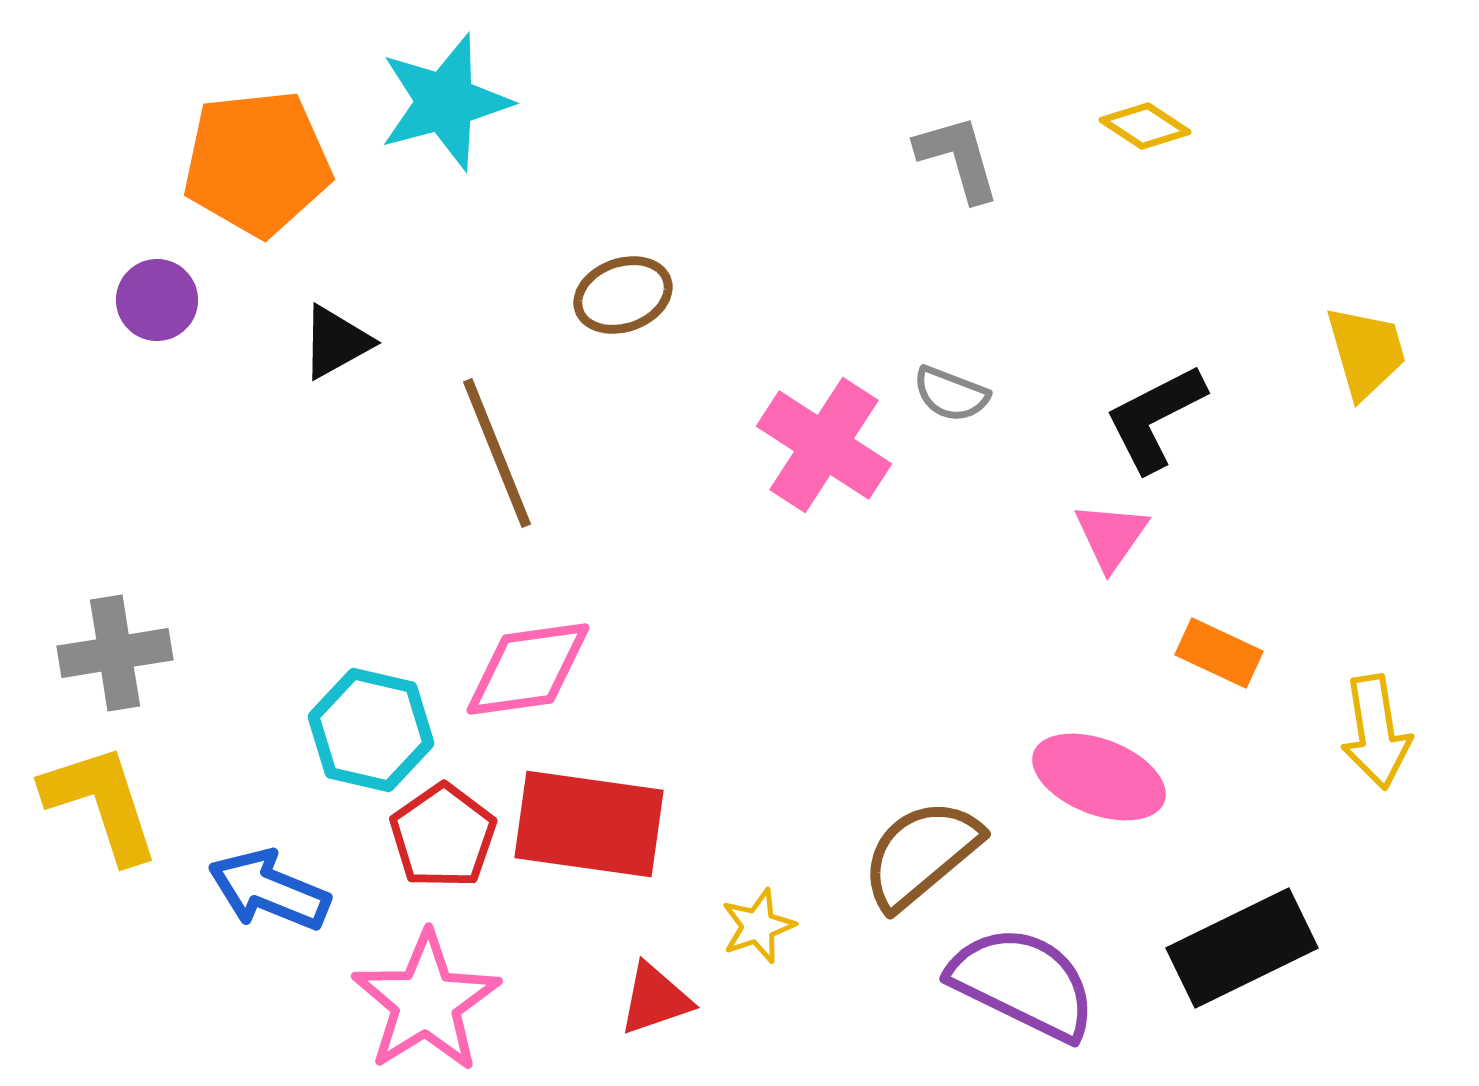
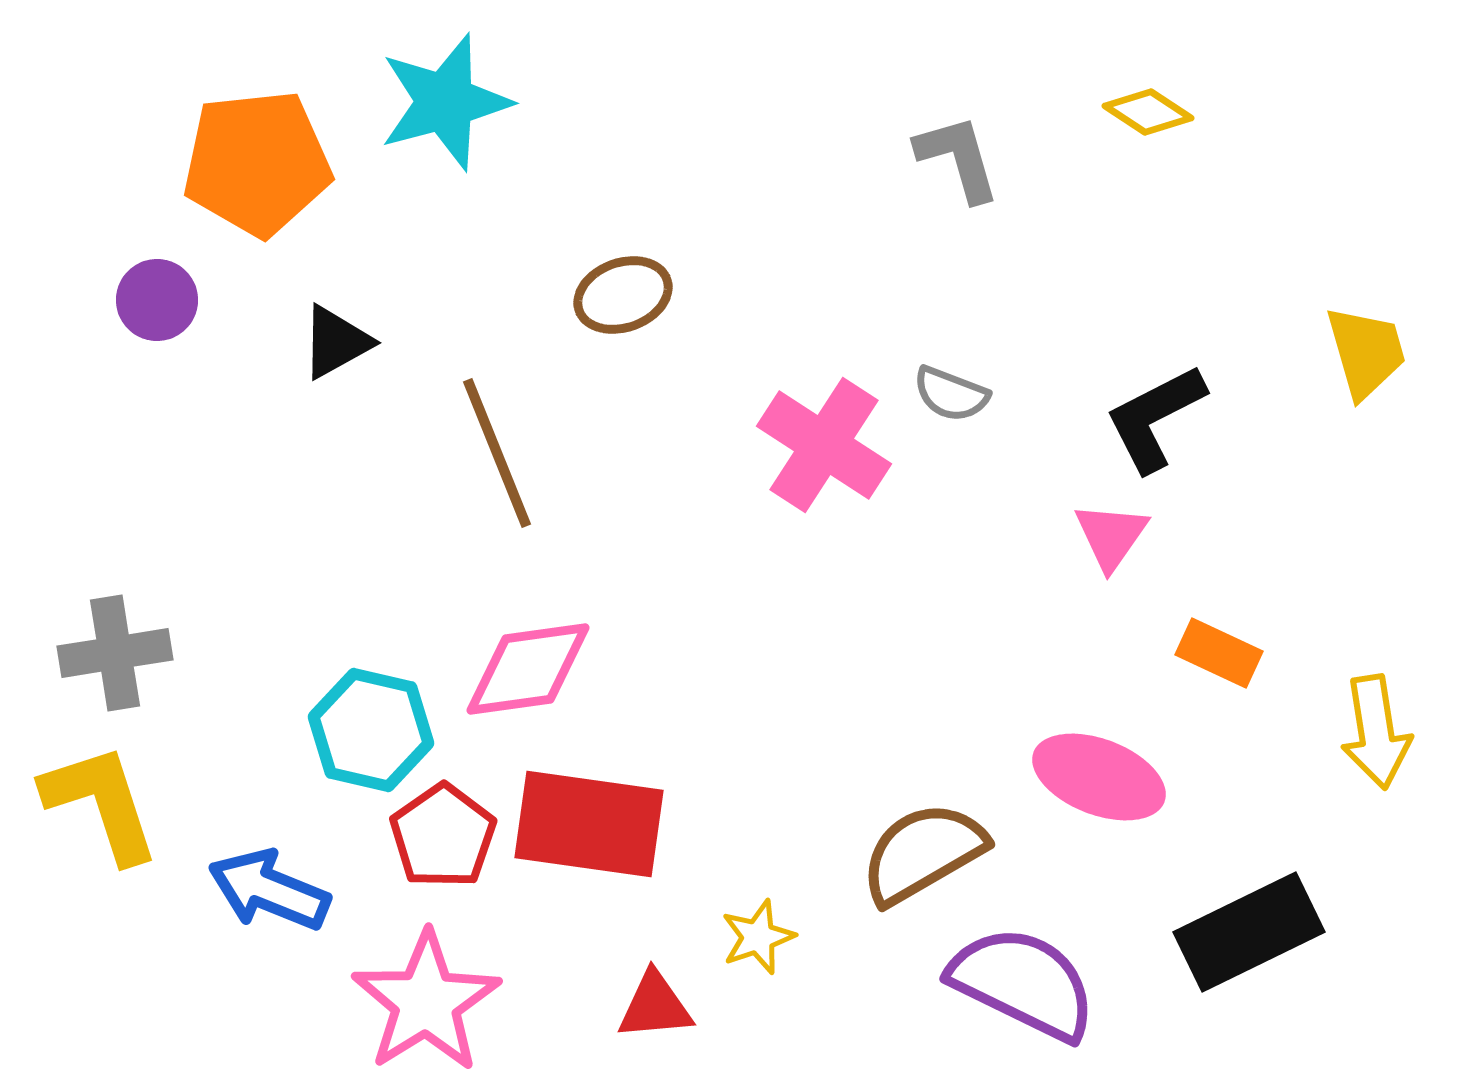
yellow diamond: moved 3 px right, 14 px up
brown semicircle: moved 2 px right, 1 px up; rotated 10 degrees clockwise
yellow star: moved 11 px down
black rectangle: moved 7 px right, 16 px up
red triangle: moved 7 px down; rotated 14 degrees clockwise
